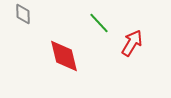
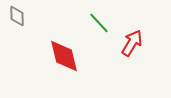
gray diamond: moved 6 px left, 2 px down
